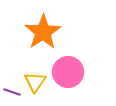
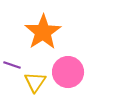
purple line: moved 27 px up
